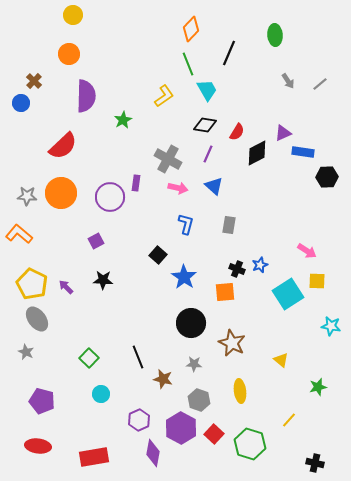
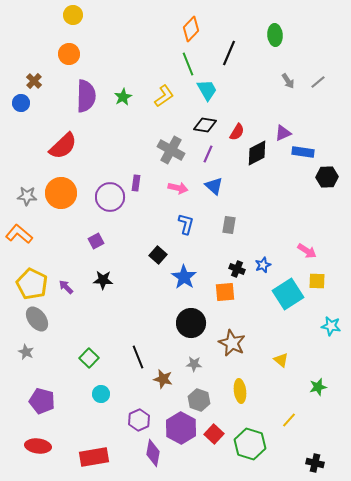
gray line at (320, 84): moved 2 px left, 2 px up
green star at (123, 120): moved 23 px up
gray cross at (168, 159): moved 3 px right, 9 px up
blue star at (260, 265): moved 3 px right
